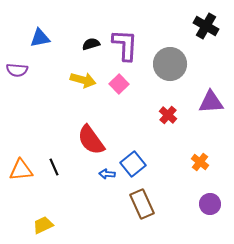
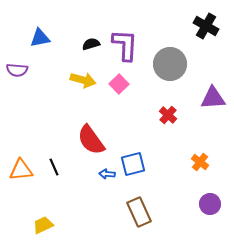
purple triangle: moved 2 px right, 4 px up
blue square: rotated 25 degrees clockwise
brown rectangle: moved 3 px left, 8 px down
